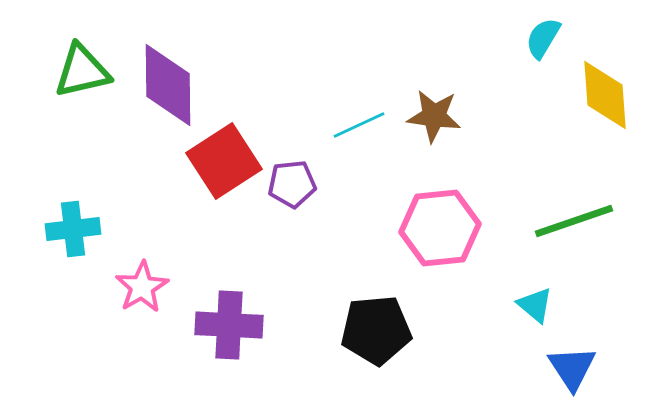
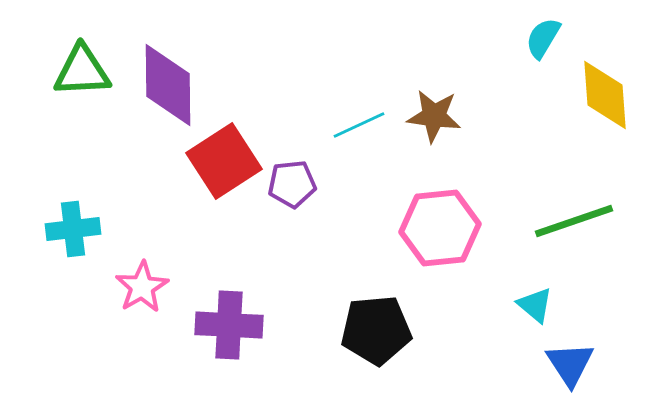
green triangle: rotated 10 degrees clockwise
blue triangle: moved 2 px left, 4 px up
